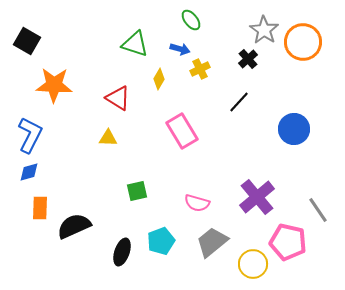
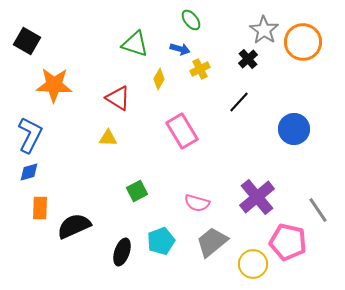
green square: rotated 15 degrees counterclockwise
